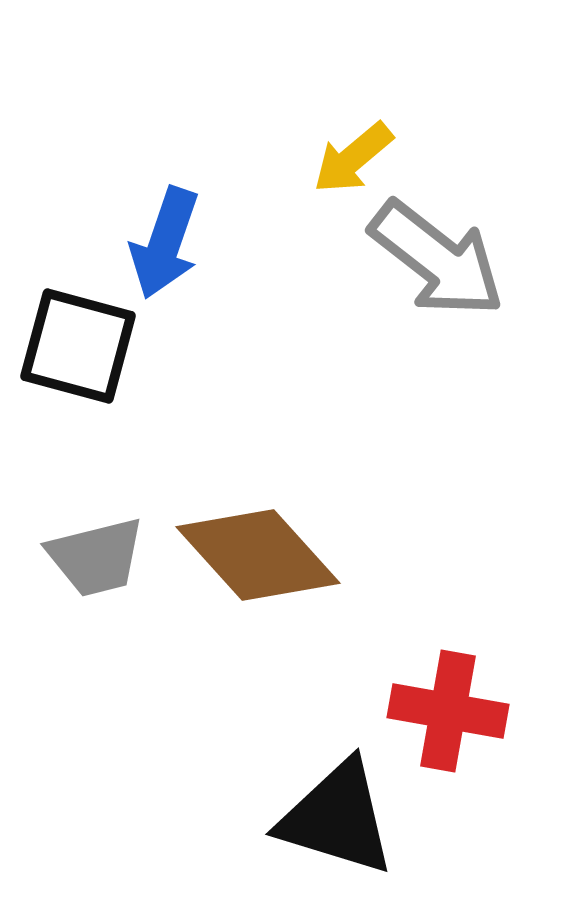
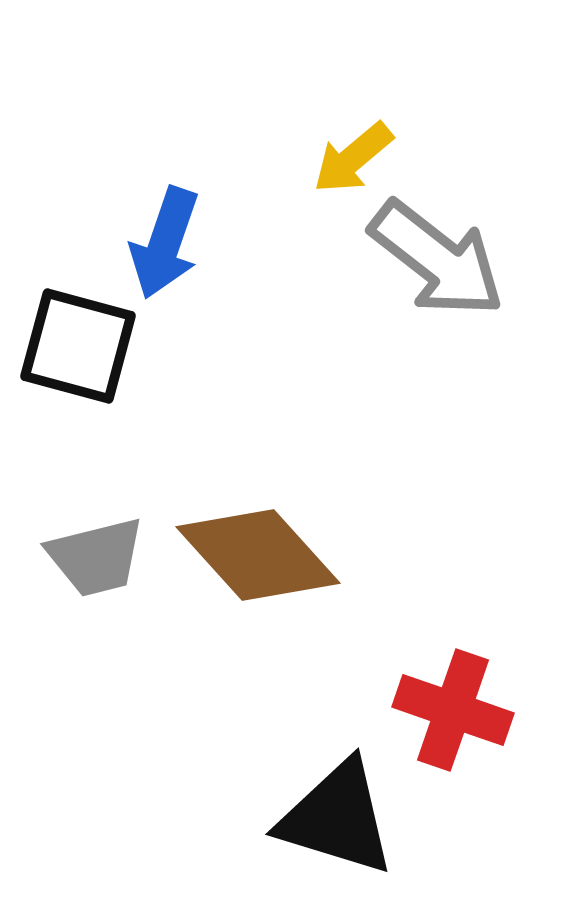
red cross: moved 5 px right, 1 px up; rotated 9 degrees clockwise
